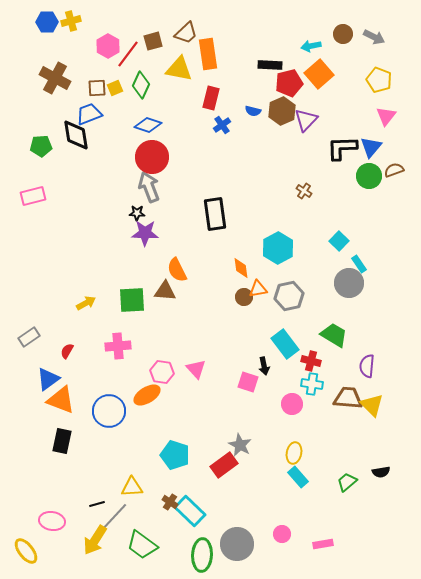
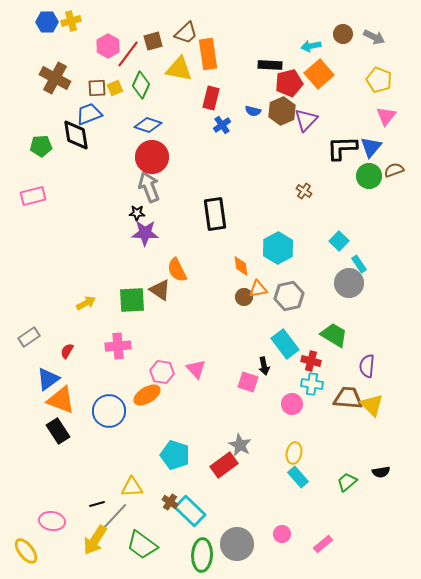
orange diamond at (241, 268): moved 2 px up
brown triangle at (165, 291): moved 5 px left, 1 px up; rotated 30 degrees clockwise
black rectangle at (62, 441): moved 4 px left, 10 px up; rotated 45 degrees counterclockwise
pink rectangle at (323, 544): rotated 30 degrees counterclockwise
